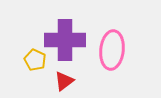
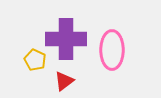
purple cross: moved 1 px right, 1 px up
pink ellipse: rotated 6 degrees counterclockwise
